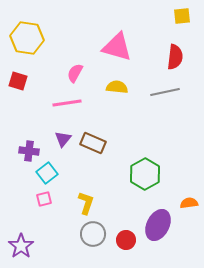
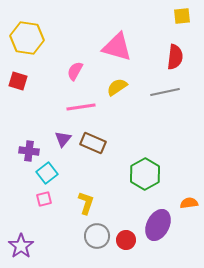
pink semicircle: moved 2 px up
yellow semicircle: rotated 40 degrees counterclockwise
pink line: moved 14 px right, 4 px down
gray circle: moved 4 px right, 2 px down
